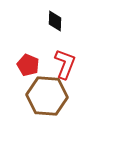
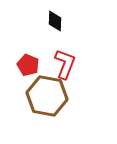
brown hexagon: rotated 6 degrees clockwise
